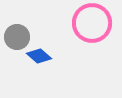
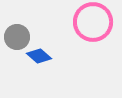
pink circle: moved 1 px right, 1 px up
